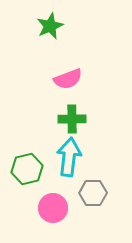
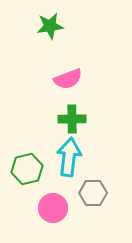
green star: rotated 16 degrees clockwise
